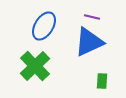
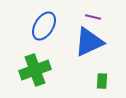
purple line: moved 1 px right
green cross: moved 4 px down; rotated 24 degrees clockwise
